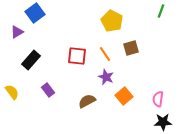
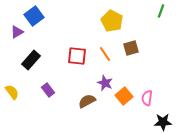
blue square: moved 1 px left, 3 px down
purple star: moved 1 px left, 6 px down
pink semicircle: moved 11 px left, 1 px up
